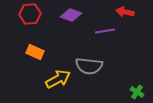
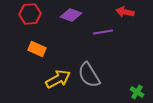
purple line: moved 2 px left, 1 px down
orange rectangle: moved 2 px right, 3 px up
gray semicircle: moved 9 px down; rotated 52 degrees clockwise
